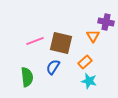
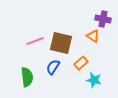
purple cross: moved 3 px left, 3 px up
orange triangle: rotated 24 degrees counterclockwise
orange rectangle: moved 4 px left, 1 px down
cyan star: moved 5 px right, 1 px up
